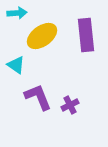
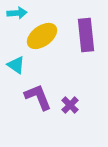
purple cross: rotated 18 degrees counterclockwise
